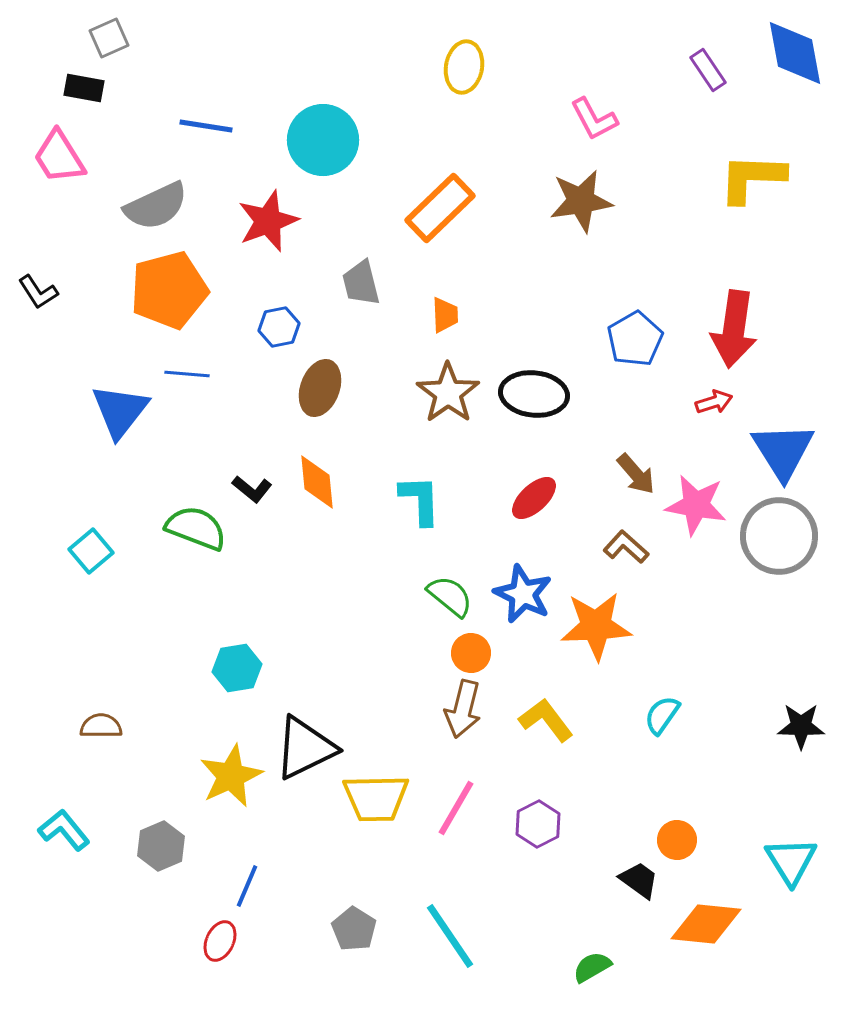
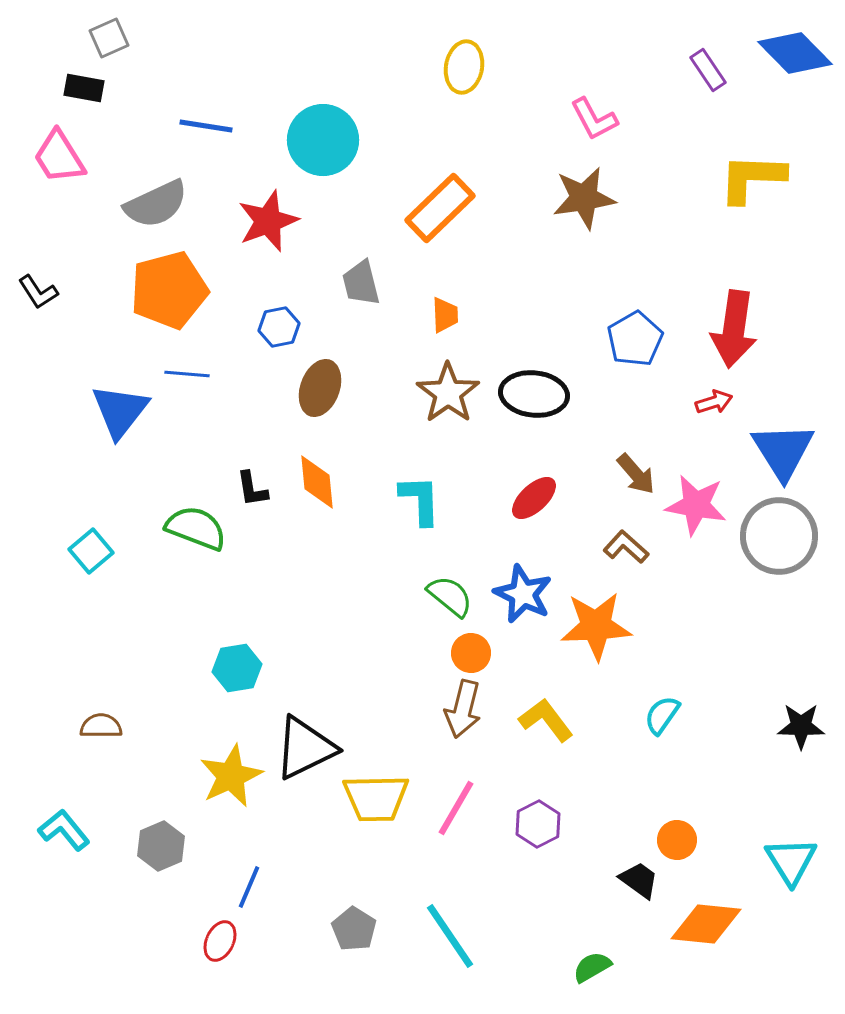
blue diamond at (795, 53): rotated 34 degrees counterclockwise
brown star at (581, 201): moved 3 px right, 3 px up
gray semicircle at (156, 206): moved 2 px up
black L-shape at (252, 489): rotated 42 degrees clockwise
blue line at (247, 886): moved 2 px right, 1 px down
